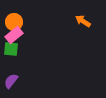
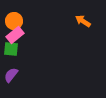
orange circle: moved 1 px up
pink rectangle: moved 1 px right
purple semicircle: moved 6 px up
